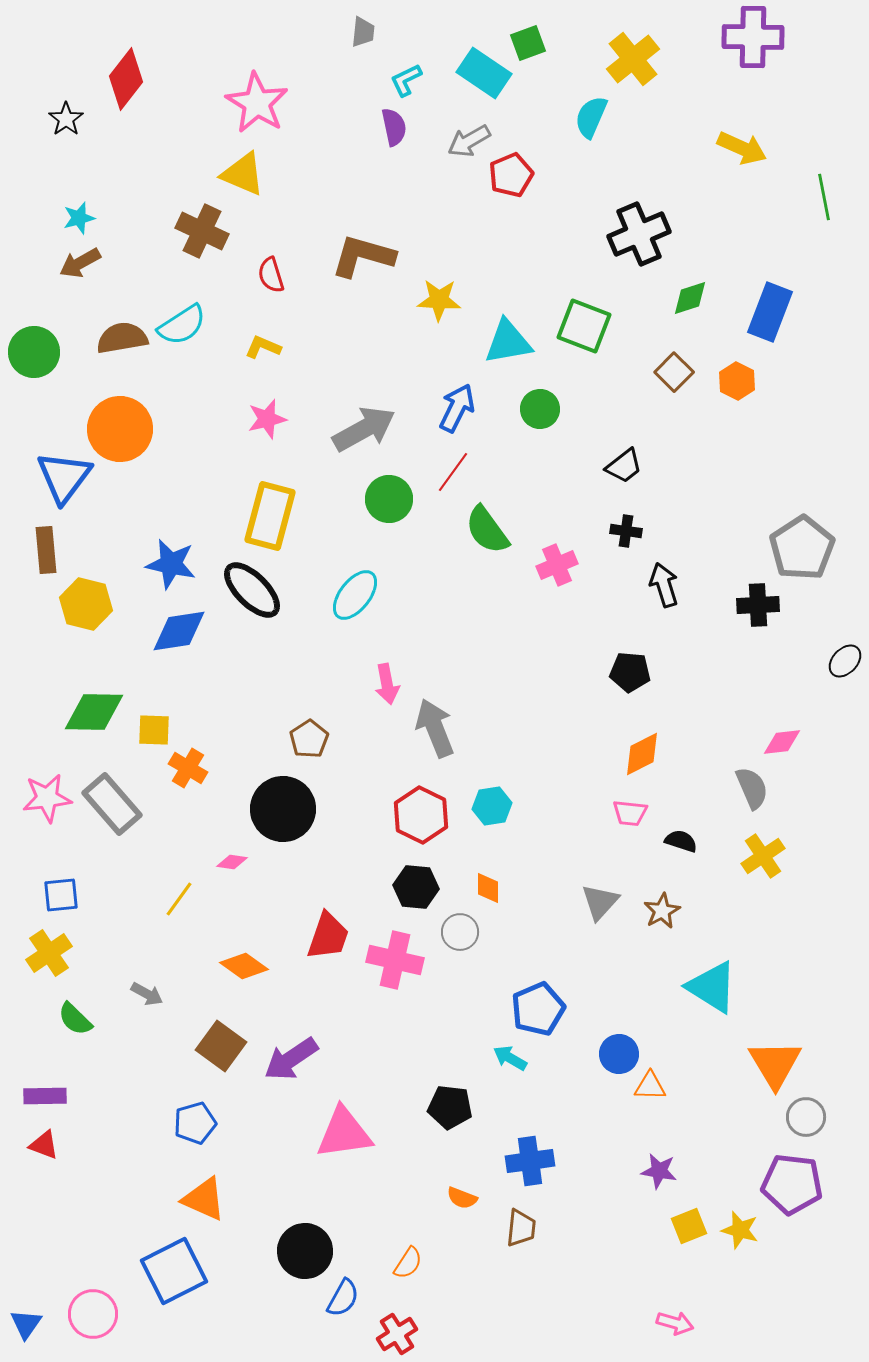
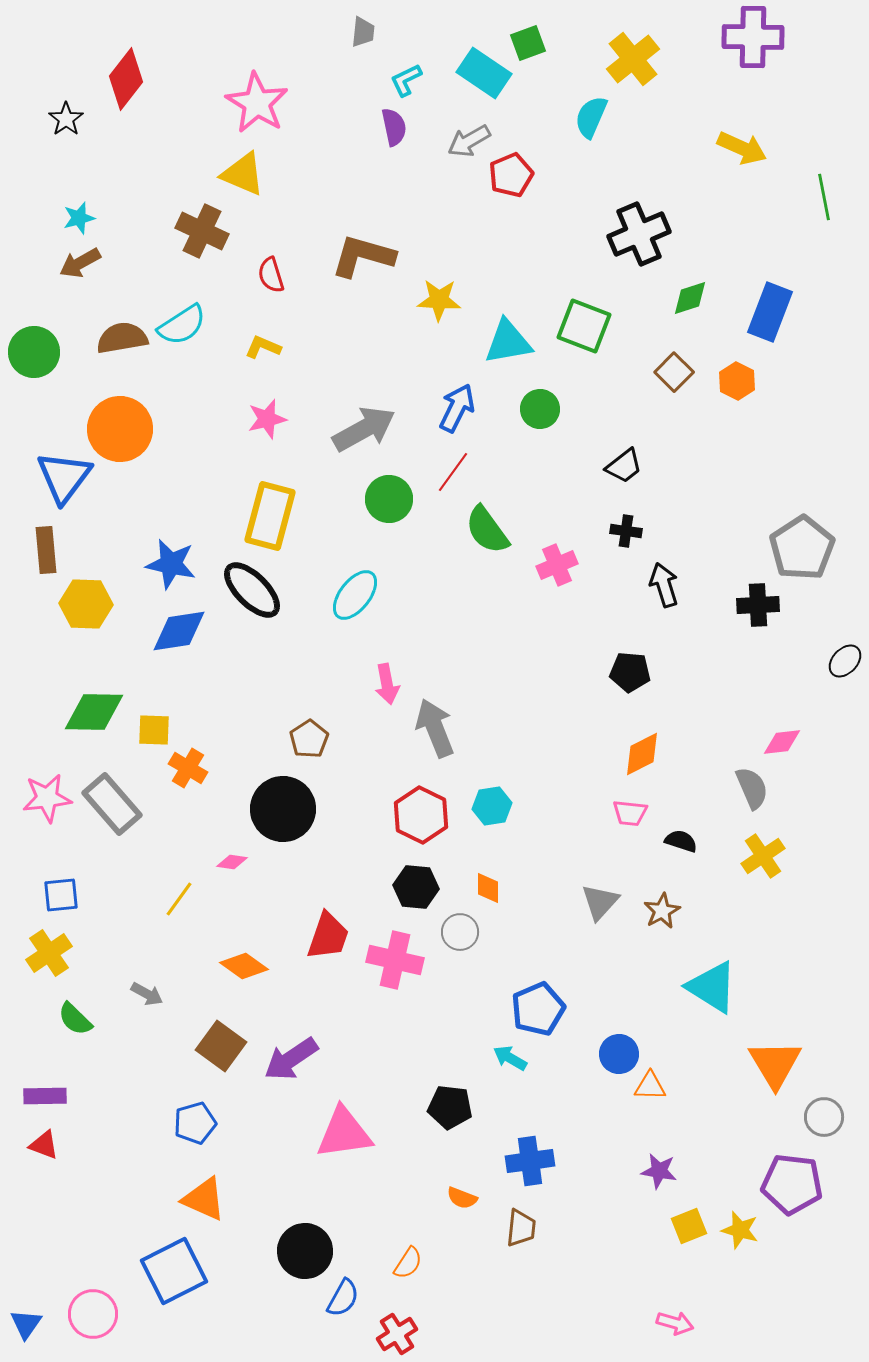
yellow hexagon at (86, 604): rotated 12 degrees counterclockwise
gray circle at (806, 1117): moved 18 px right
